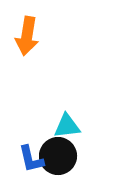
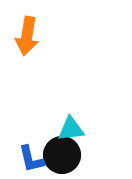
cyan triangle: moved 4 px right, 3 px down
black circle: moved 4 px right, 1 px up
